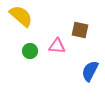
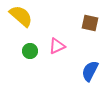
brown square: moved 10 px right, 7 px up
pink triangle: rotated 30 degrees counterclockwise
